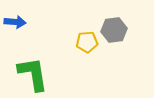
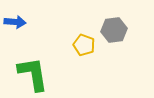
yellow pentagon: moved 3 px left, 3 px down; rotated 25 degrees clockwise
